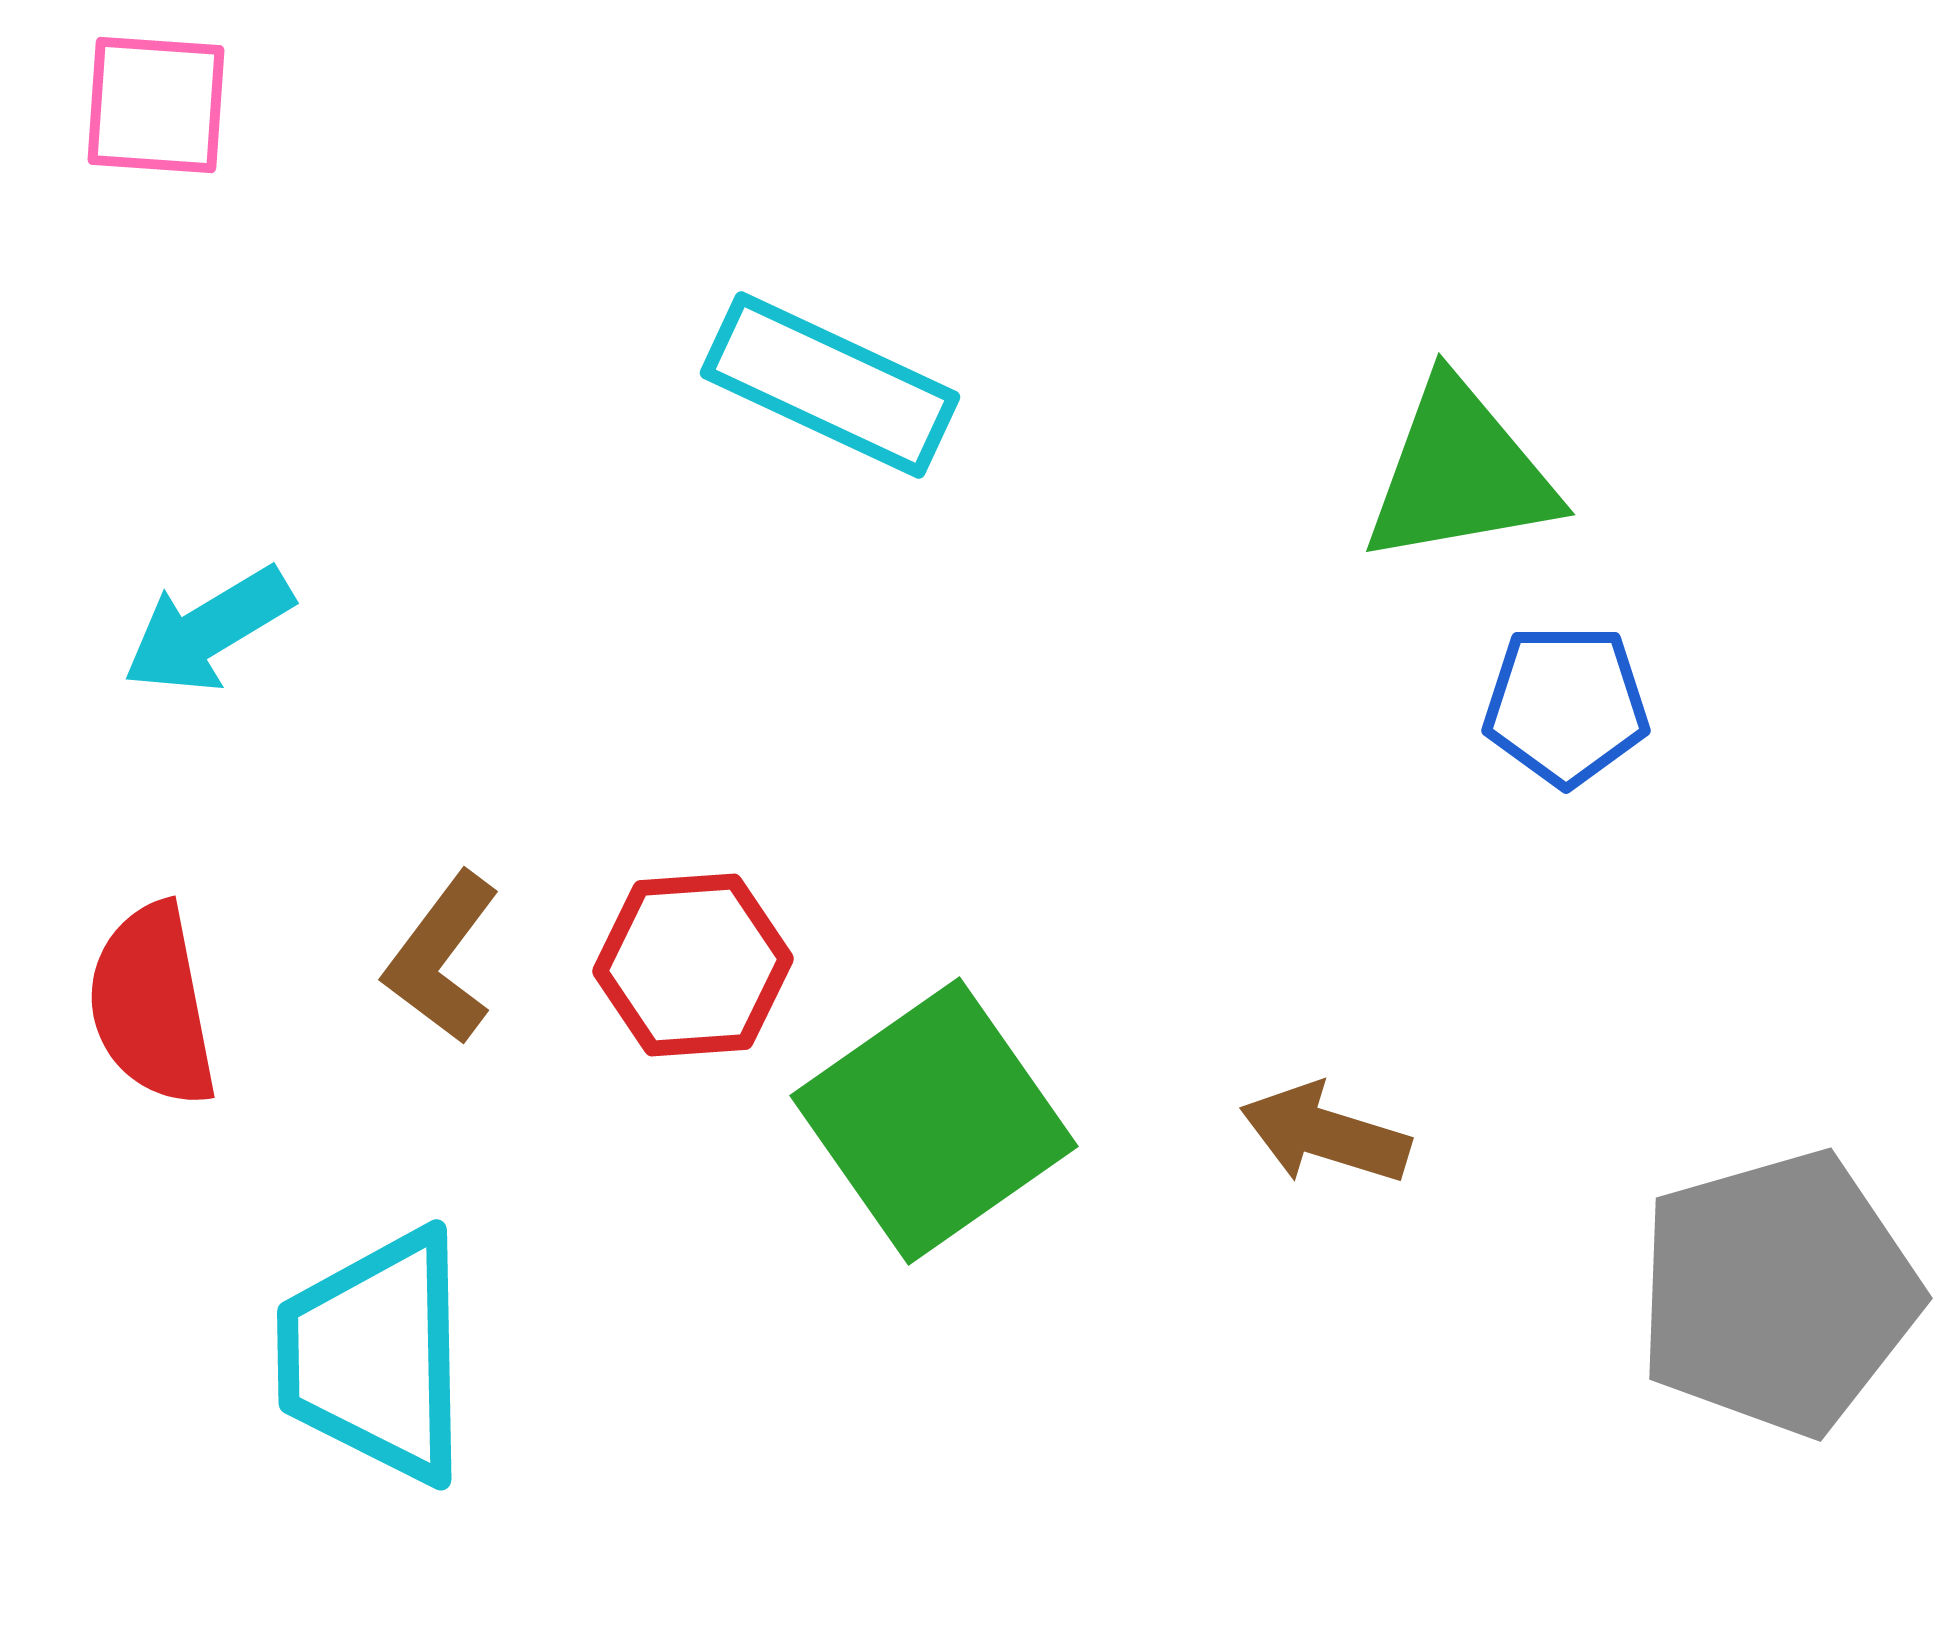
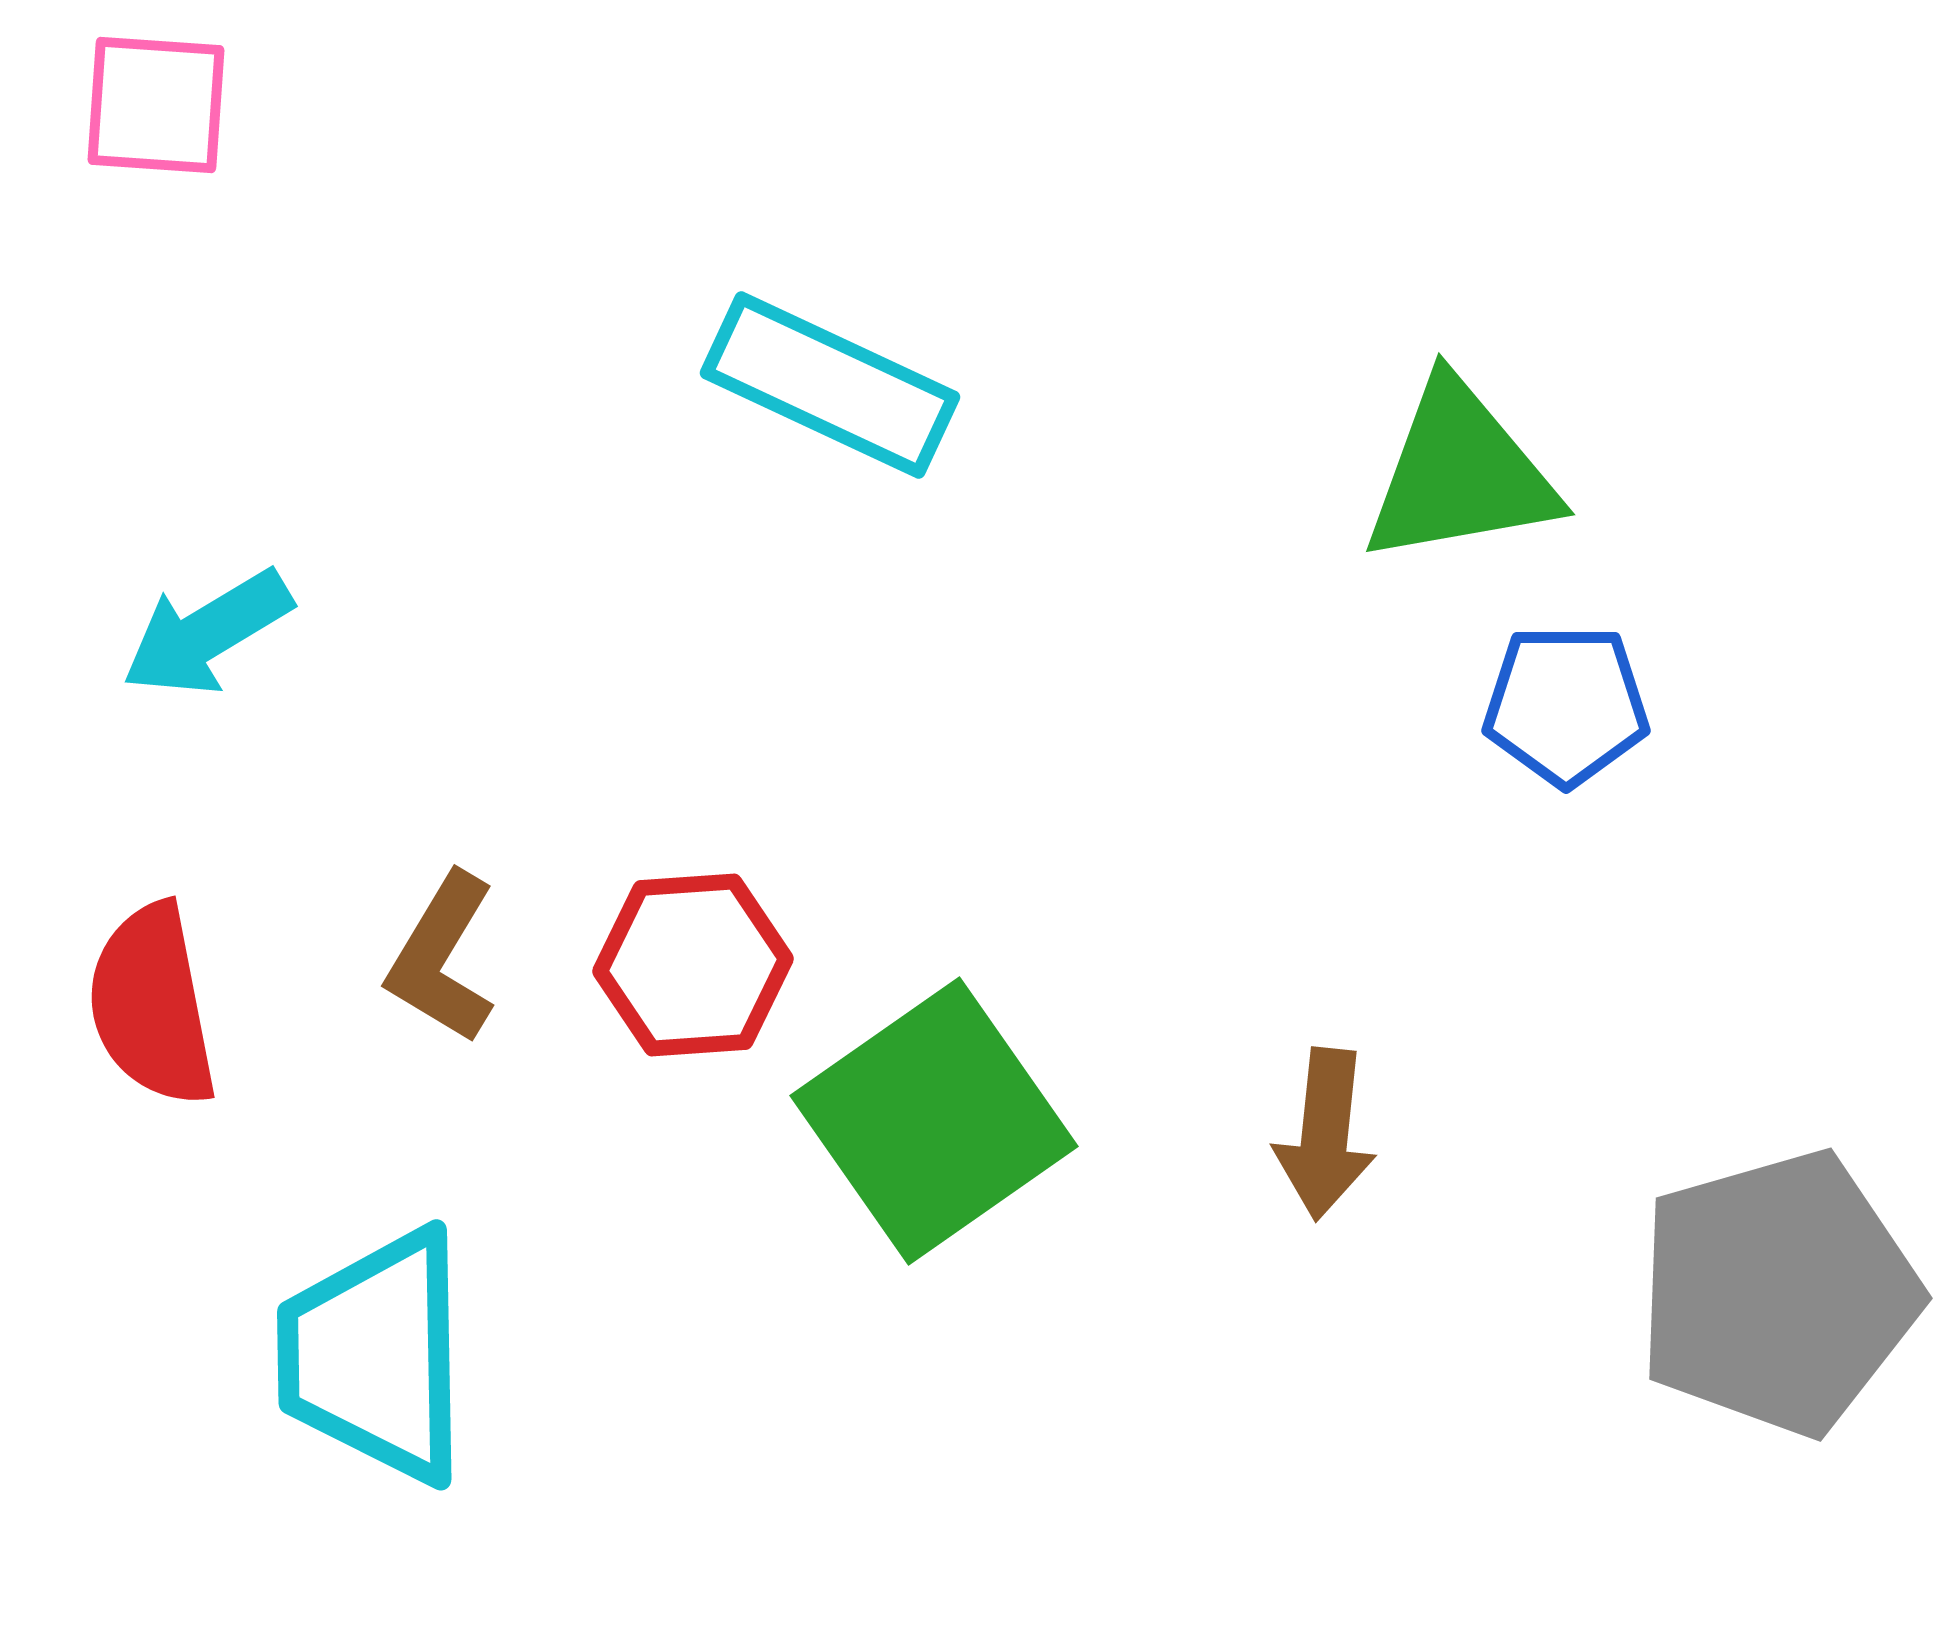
cyan arrow: moved 1 px left, 3 px down
brown L-shape: rotated 6 degrees counterclockwise
brown arrow: rotated 101 degrees counterclockwise
